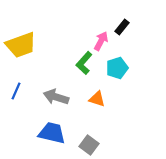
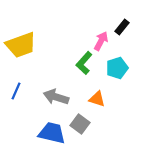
gray square: moved 9 px left, 21 px up
